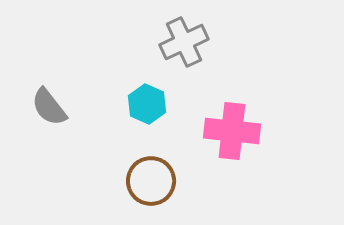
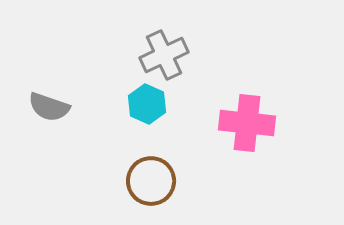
gray cross: moved 20 px left, 13 px down
gray semicircle: rotated 33 degrees counterclockwise
pink cross: moved 15 px right, 8 px up
